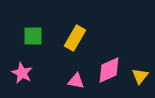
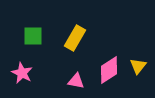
pink diamond: rotated 8 degrees counterclockwise
yellow triangle: moved 2 px left, 10 px up
